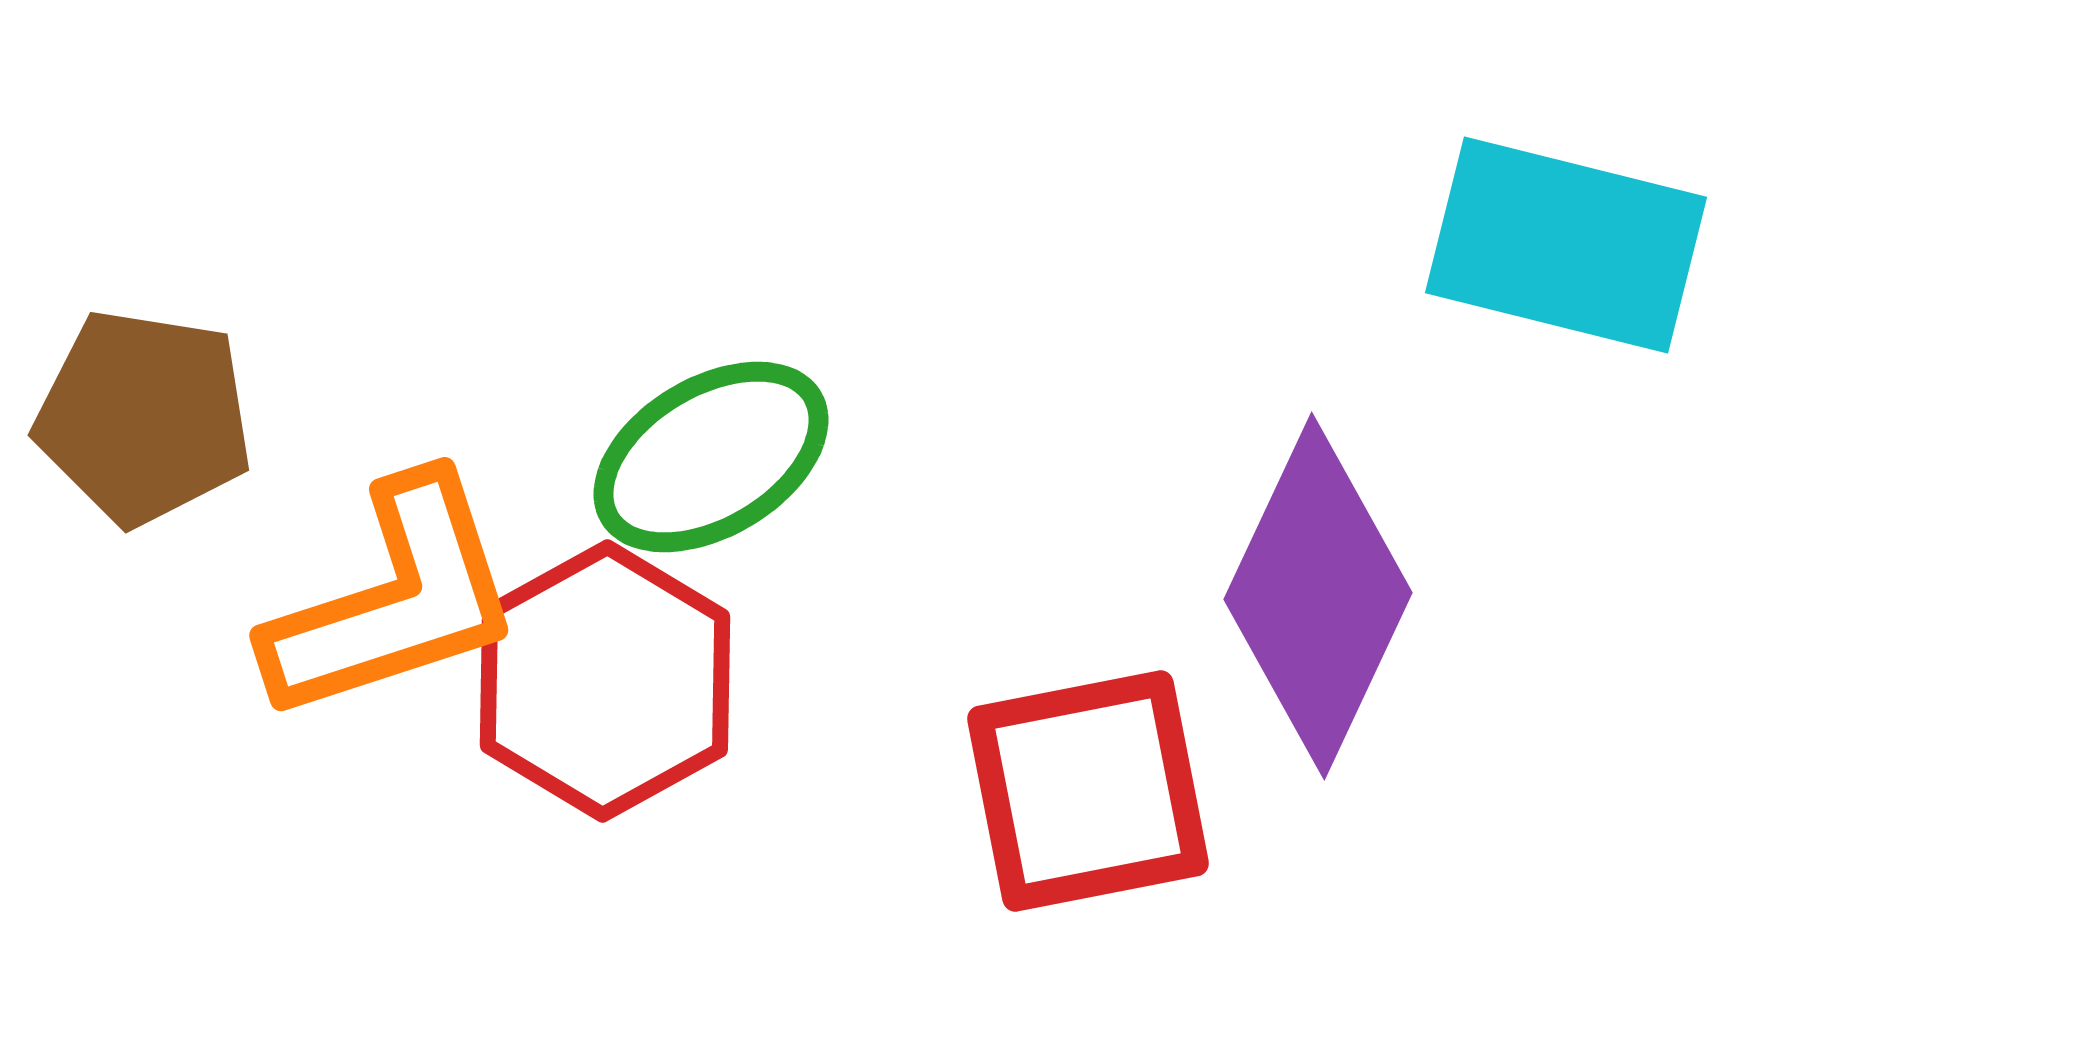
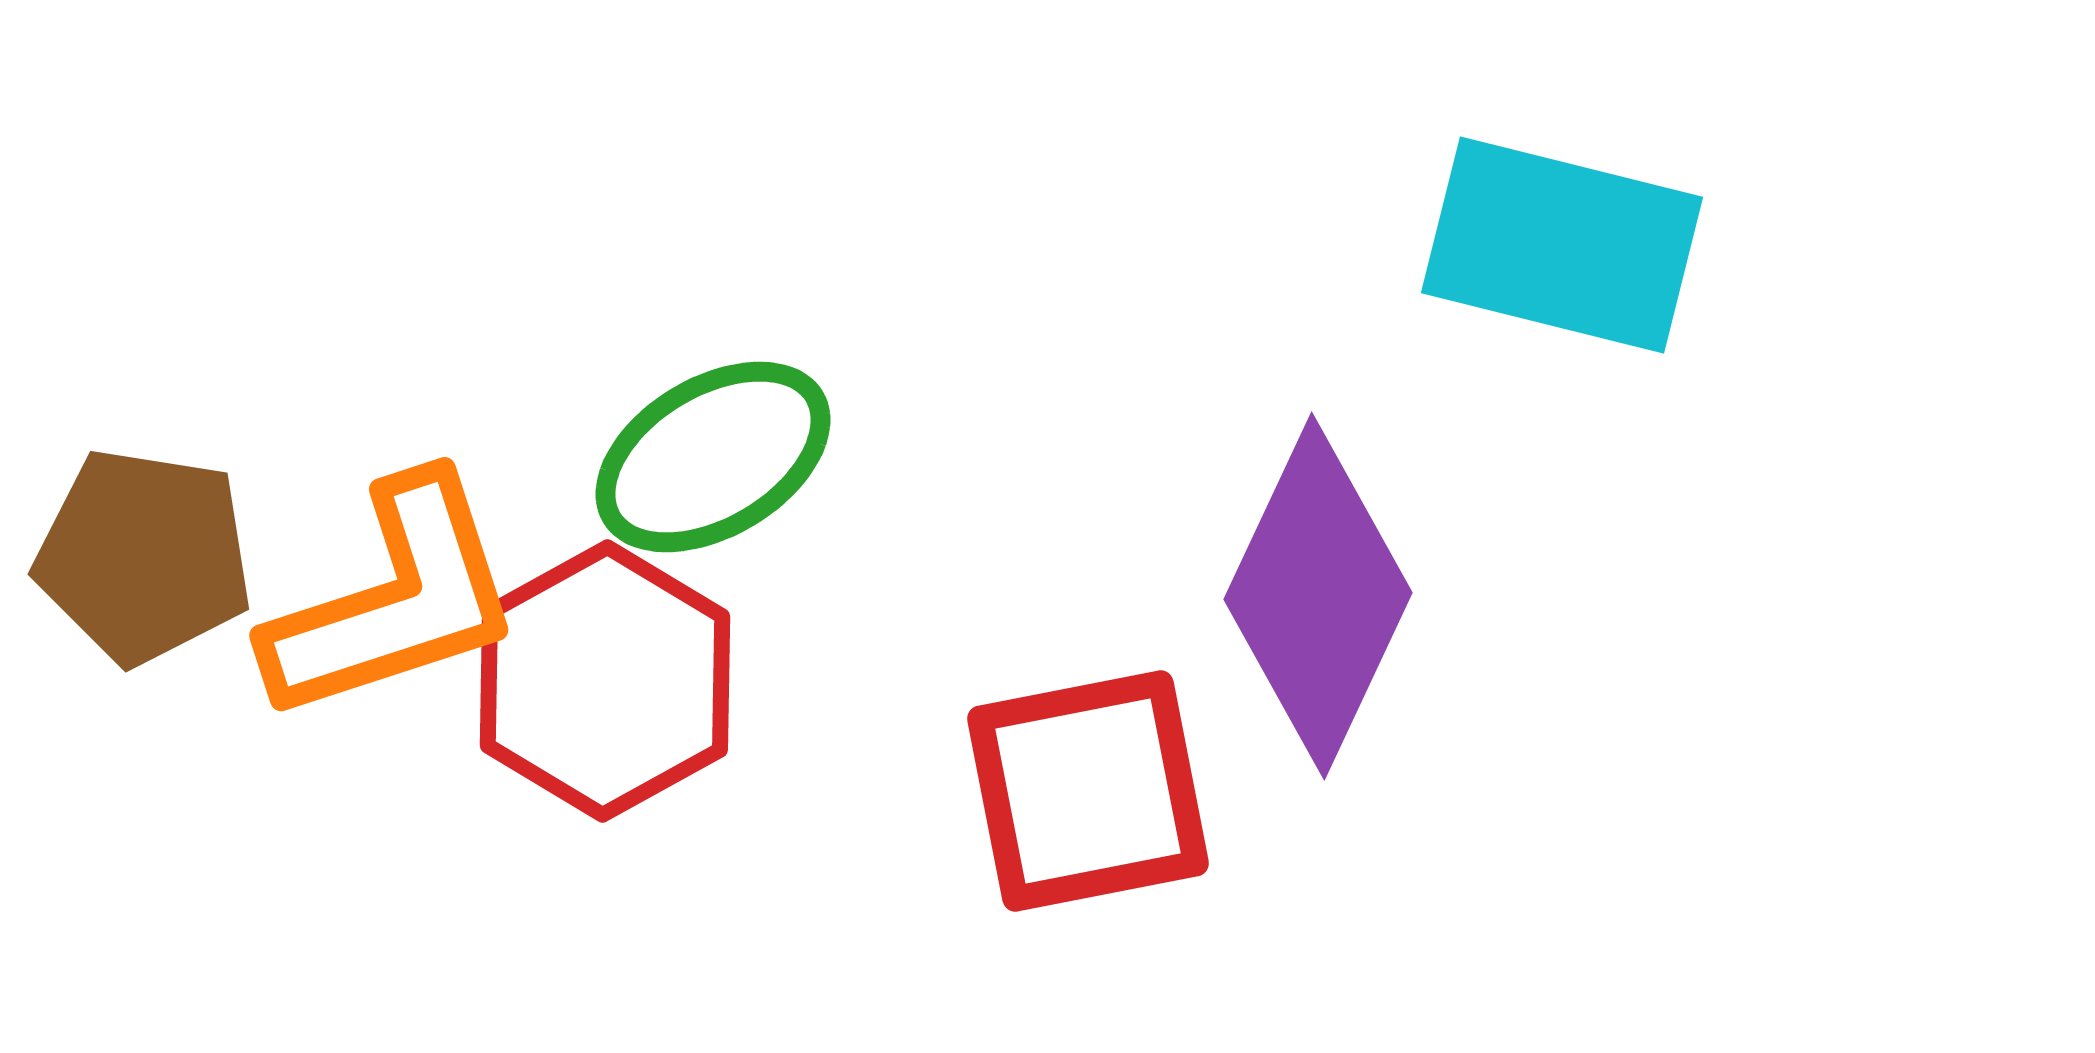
cyan rectangle: moved 4 px left
brown pentagon: moved 139 px down
green ellipse: moved 2 px right
